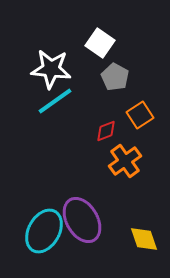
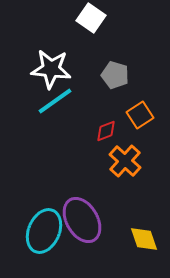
white square: moved 9 px left, 25 px up
gray pentagon: moved 2 px up; rotated 12 degrees counterclockwise
orange cross: rotated 12 degrees counterclockwise
cyan ellipse: rotated 6 degrees counterclockwise
